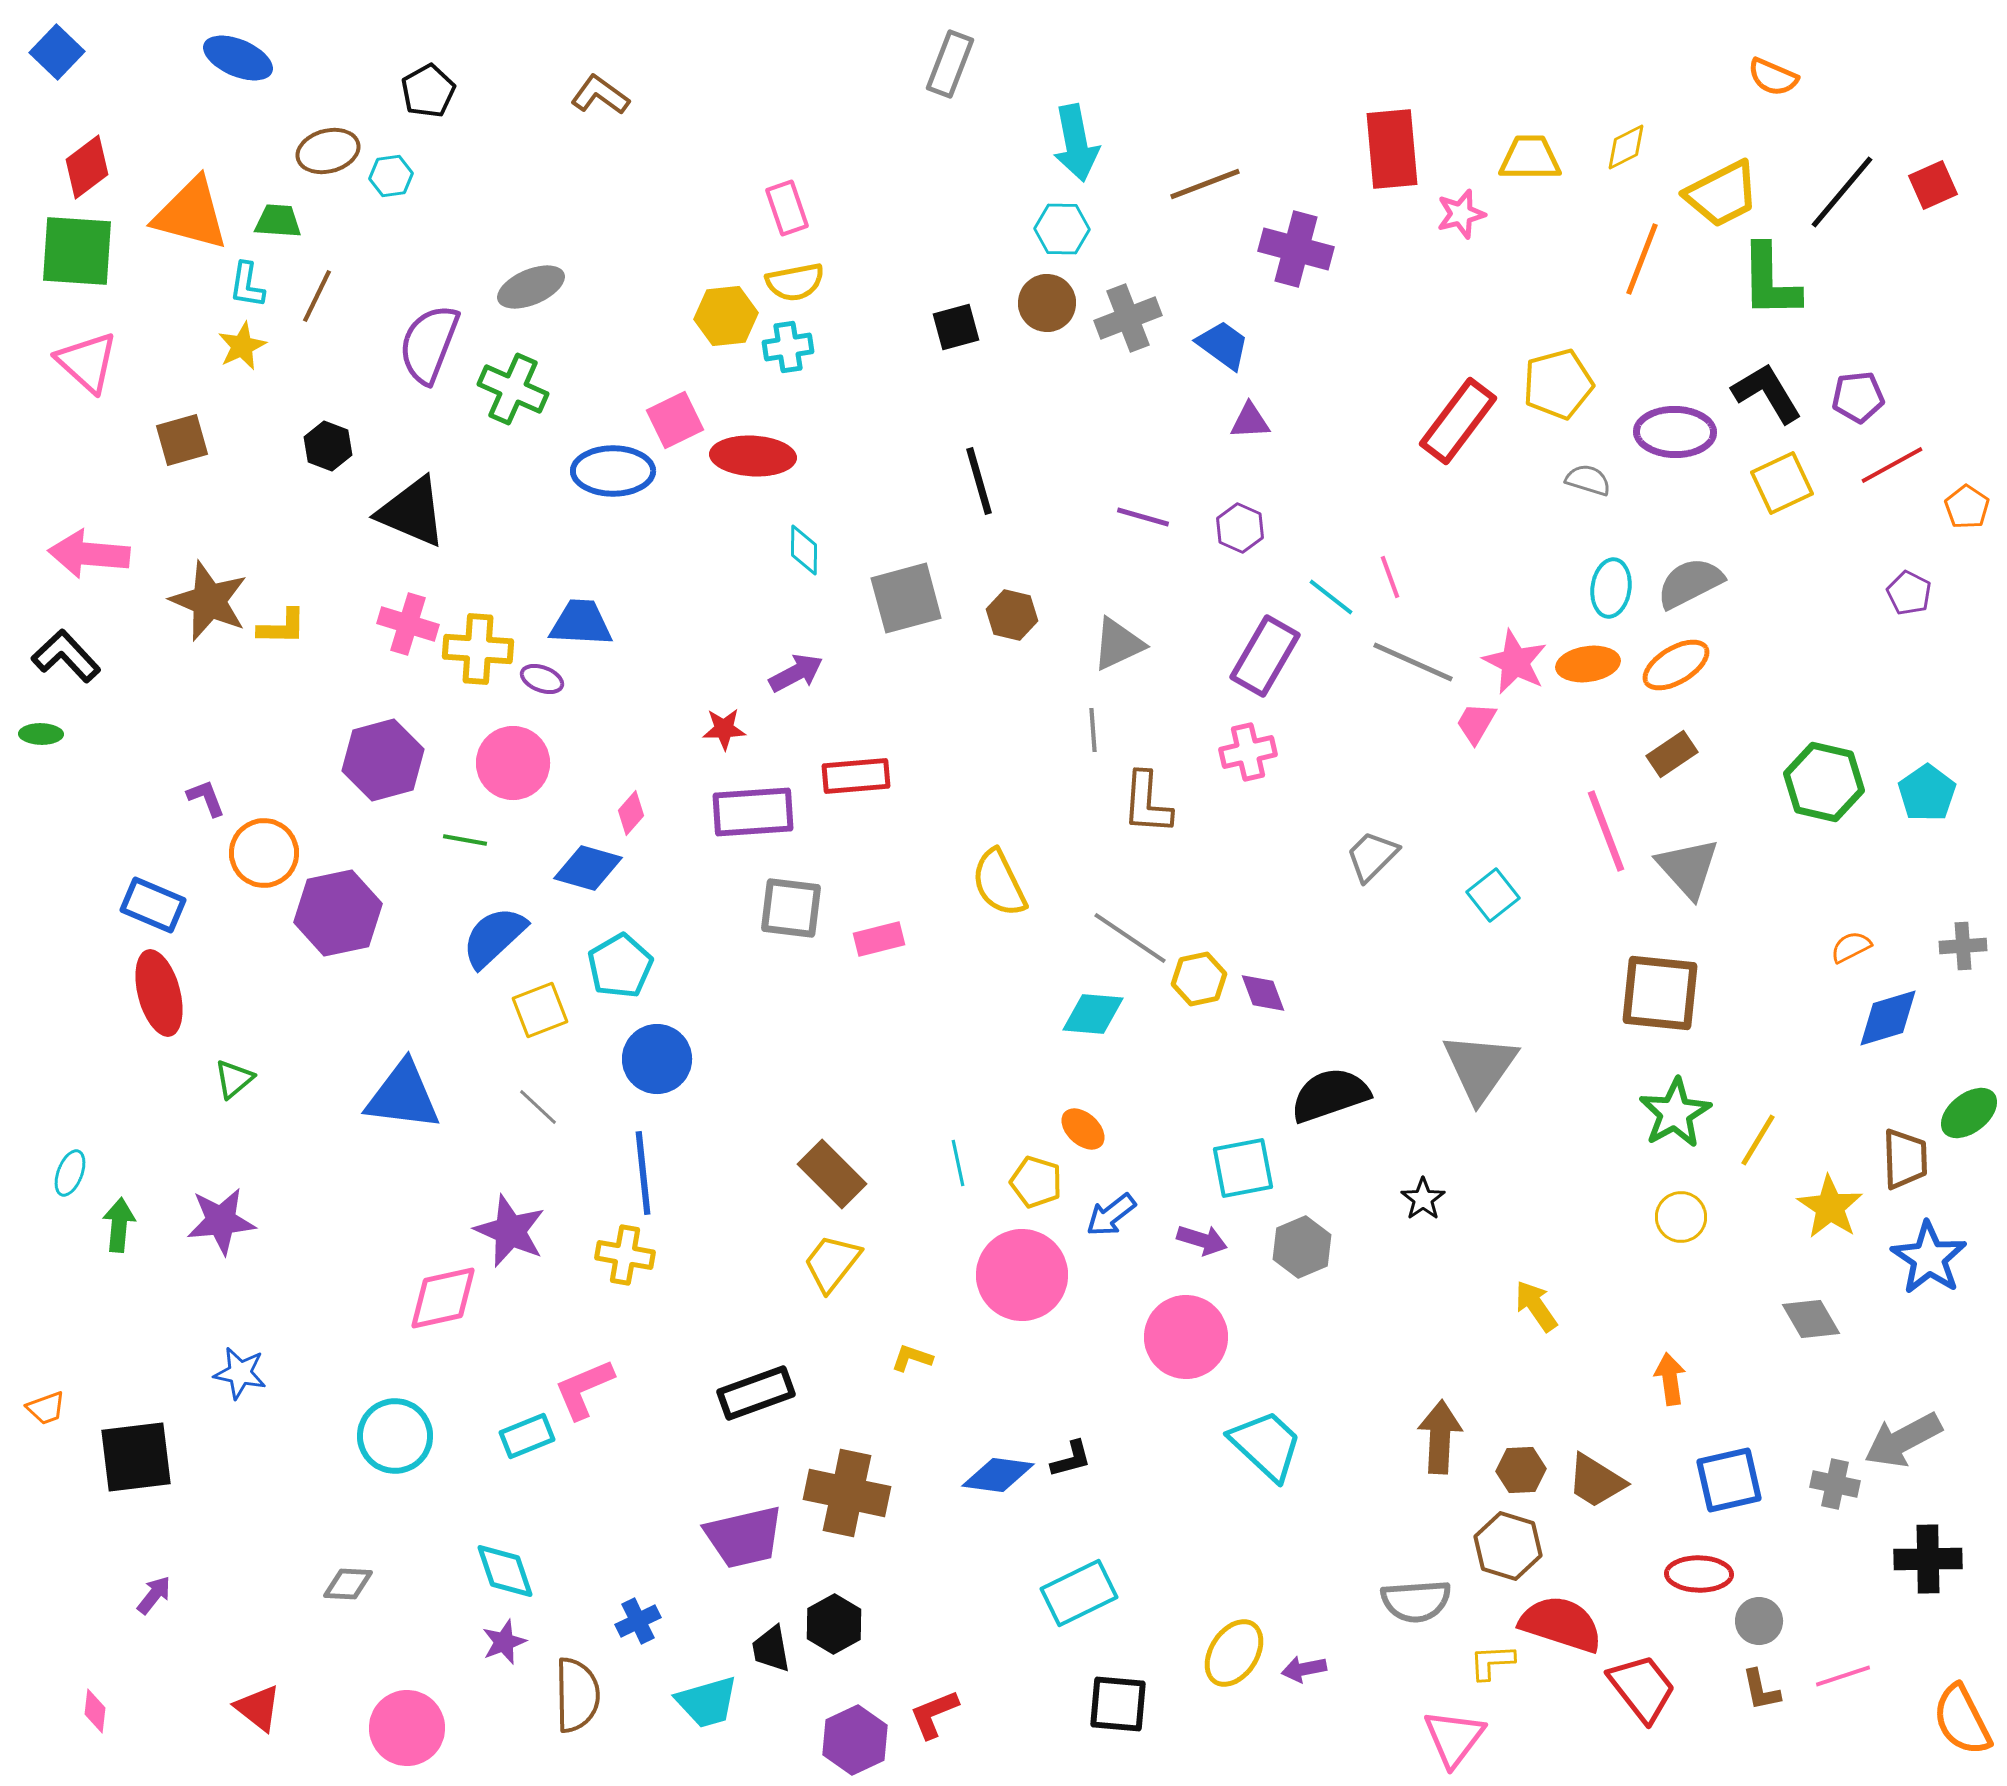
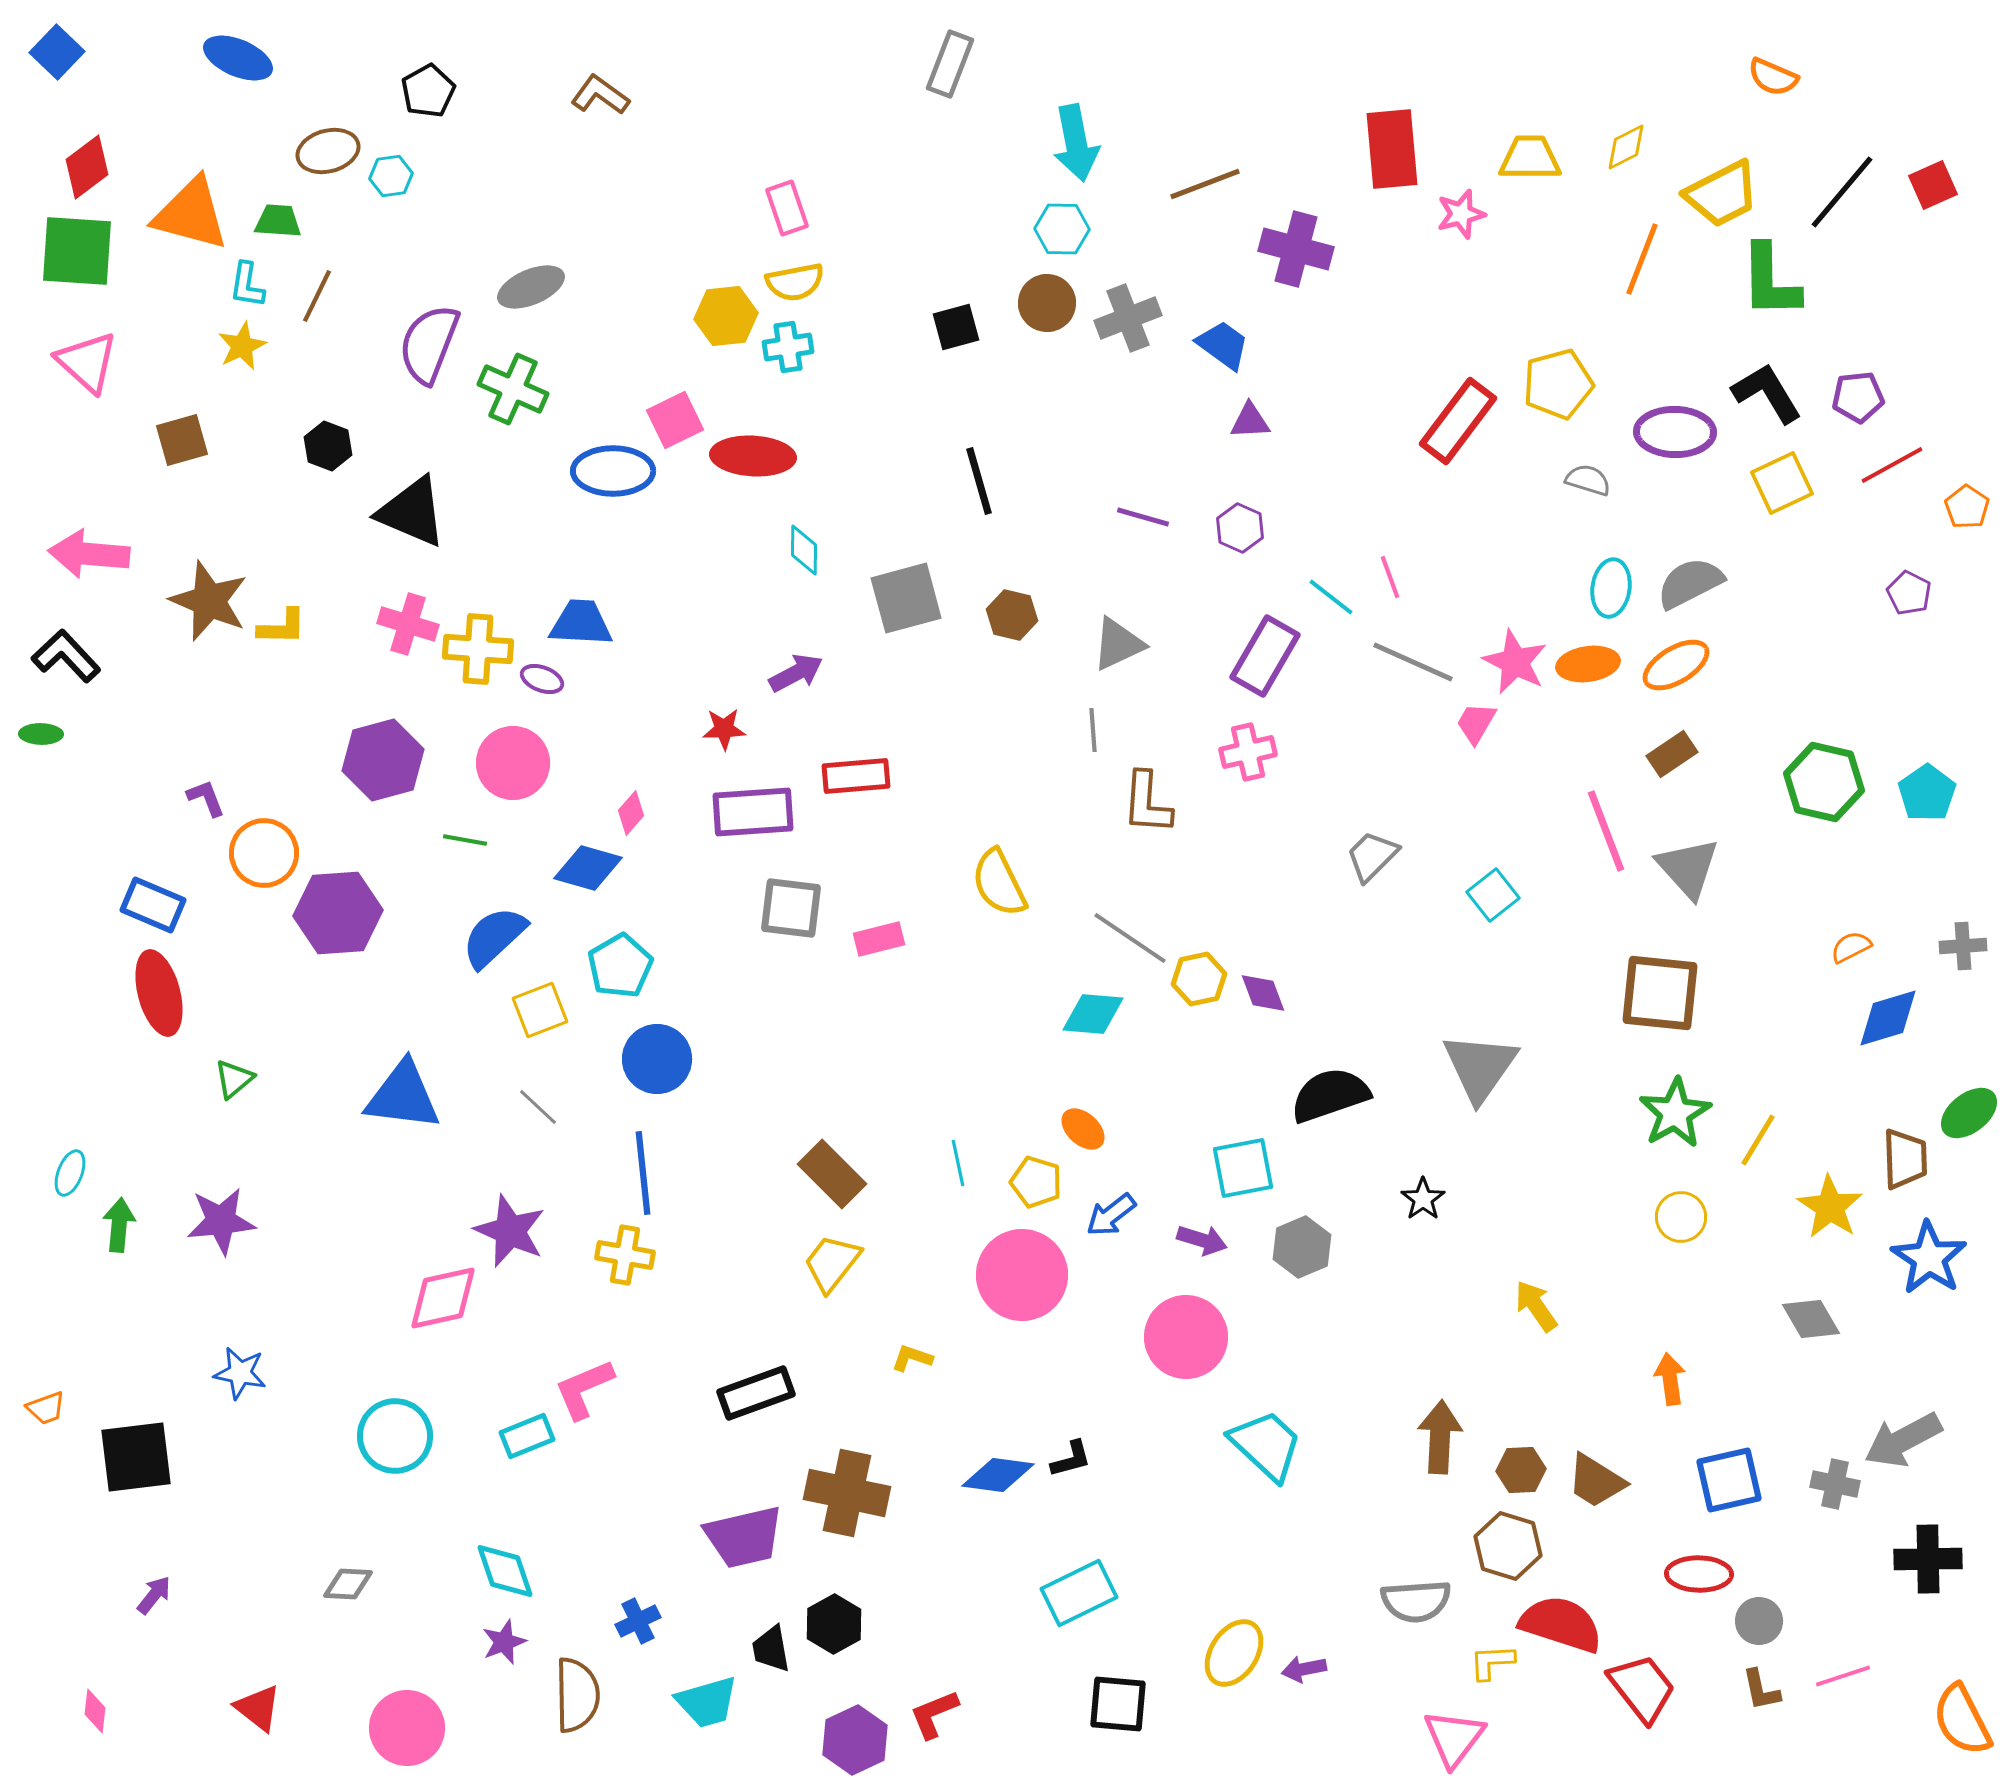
purple hexagon at (338, 913): rotated 8 degrees clockwise
